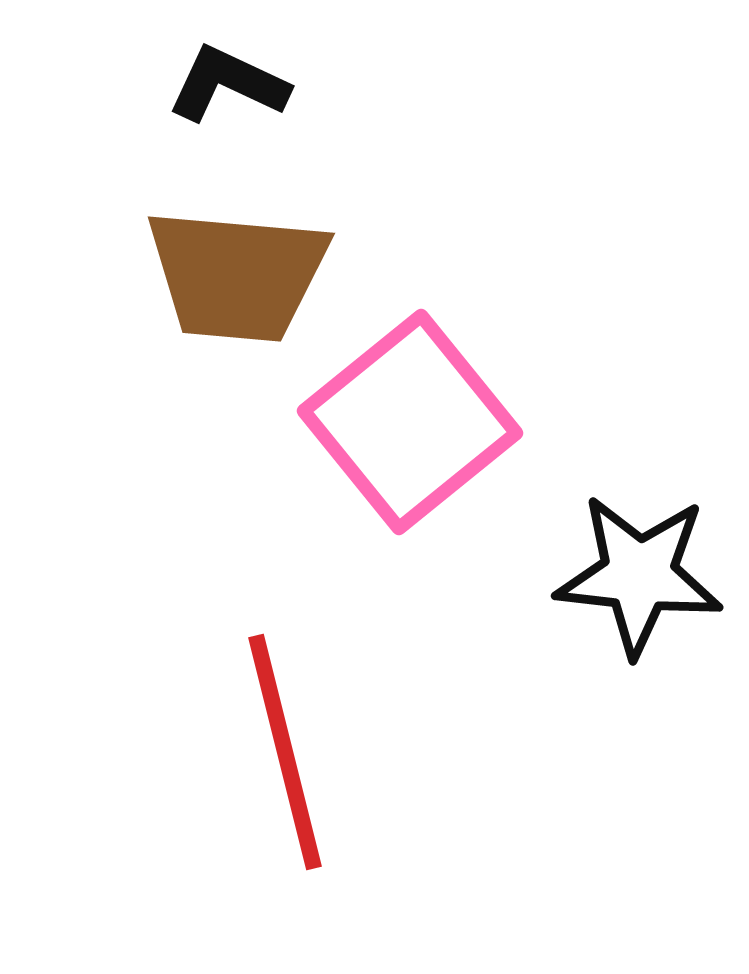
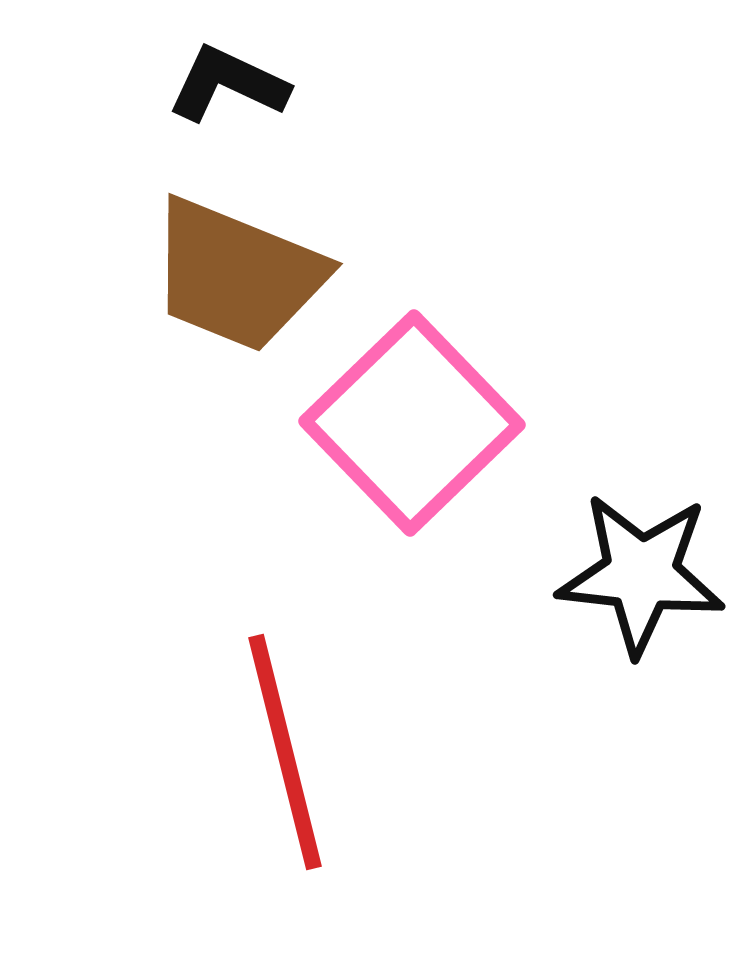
brown trapezoid: rotated 17 degrees clockwise
pink square: moved 2 px right, 1 px down; rotated 5 degrees counterclockwise
black star: moved 2 px right, 1 px up
